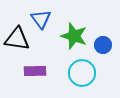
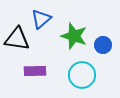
blue triangle: rotated 25 degrees clockwise
cyan circle: moved 2 px down
